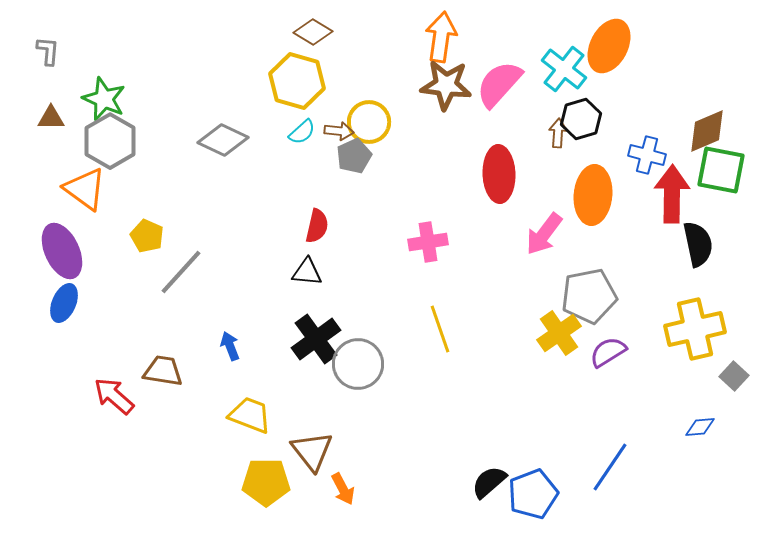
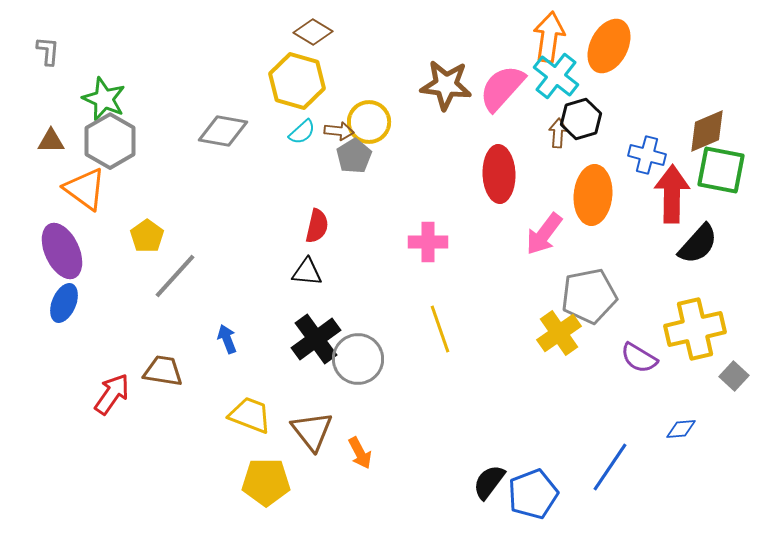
orange arrow at (441, 37): moved 108 px right
cyan cross at (564, 69): moved 8 px left, 7 px down
pink semicircle at (499, 84): moved 3 px right, 4 px down
brown triangle at (51, 118): moved 23 px down
gray diamond at (223, 140): moved 9 px up; rotated 15 degrees counterclockwise
gray pentagon at (354, 156): rotated 8 degrees counterclockwise
yellow pentagon at (147, 236): rotated 12 degrees clockwise
pink cross at (428, 242): rotated 9 degrees clockwise
black semicircle at (698, 244): rotated 54 degrees clockwise
gray line at (181, 272): moved 6 px left, 4 px down
blue arrow at (230, 346): moved 3 px left, 7 px up
purple semicircle at (608, 352): moved 31 px right, 6 px down; rotated 117 degrees counterclockwise
gray circle at (358, 364): moved 5 px up
red arrow at (114, 396): moved 2 px left, 2 px up; rotated 84 degrees clockwise
blue diamond at (700, 427): moved 19 px left, 2 px down
brown triangle at (312, 451): moved 20 px up
black semicircle at (489, 482): rotated 12 degrees counterclockwise
orange arrow at (343, 489): moved 17 px right, 36 px up
